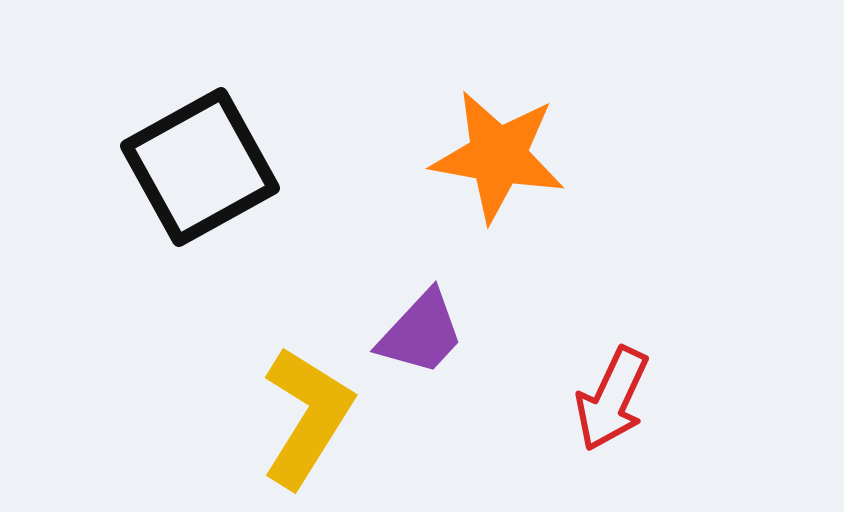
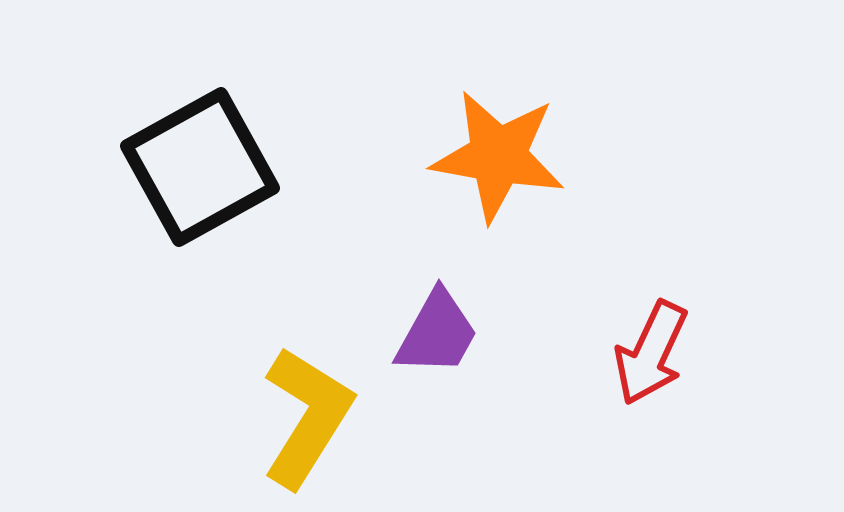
purple trapezoid: moved 16 px right; rotated 14 degrees counterclockwise
red arrow: moved 39 px right, 46 px up
